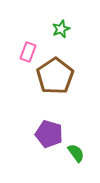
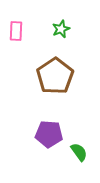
pink rectangle: moved 12 px left, 21 px up; rotated 18 degrees counterclockwise
purple pentagon: rotated 12 degrees counterclockwise
green semicircle: moved 3 px right, 1 px up
